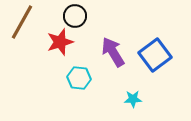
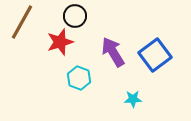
cyan hexagon: rotated 15 degrees clockwise
